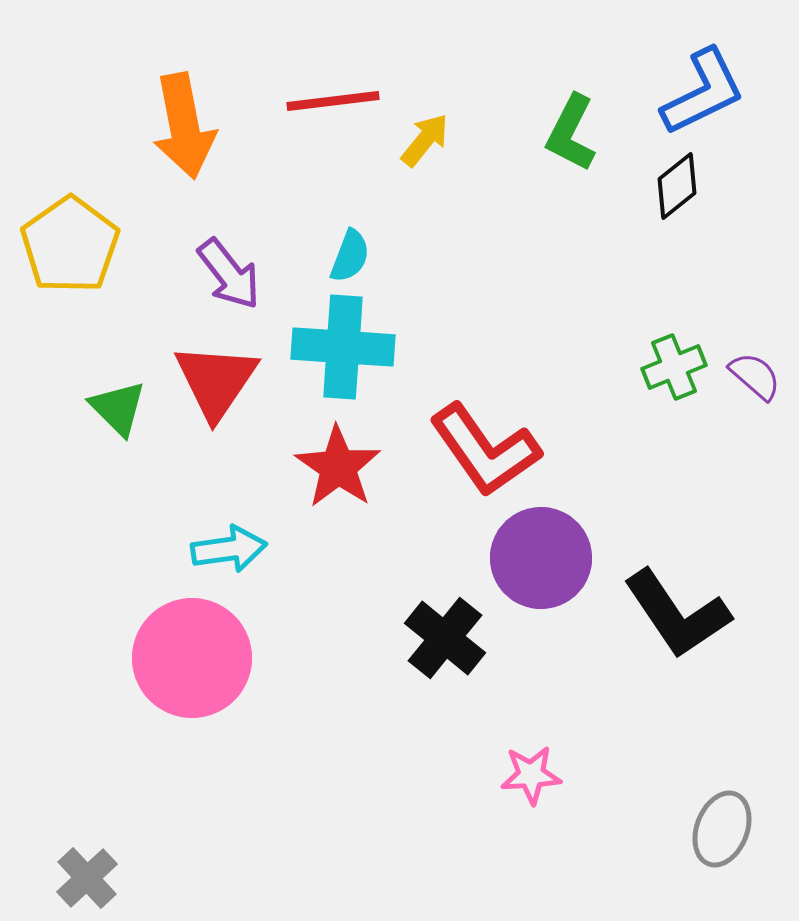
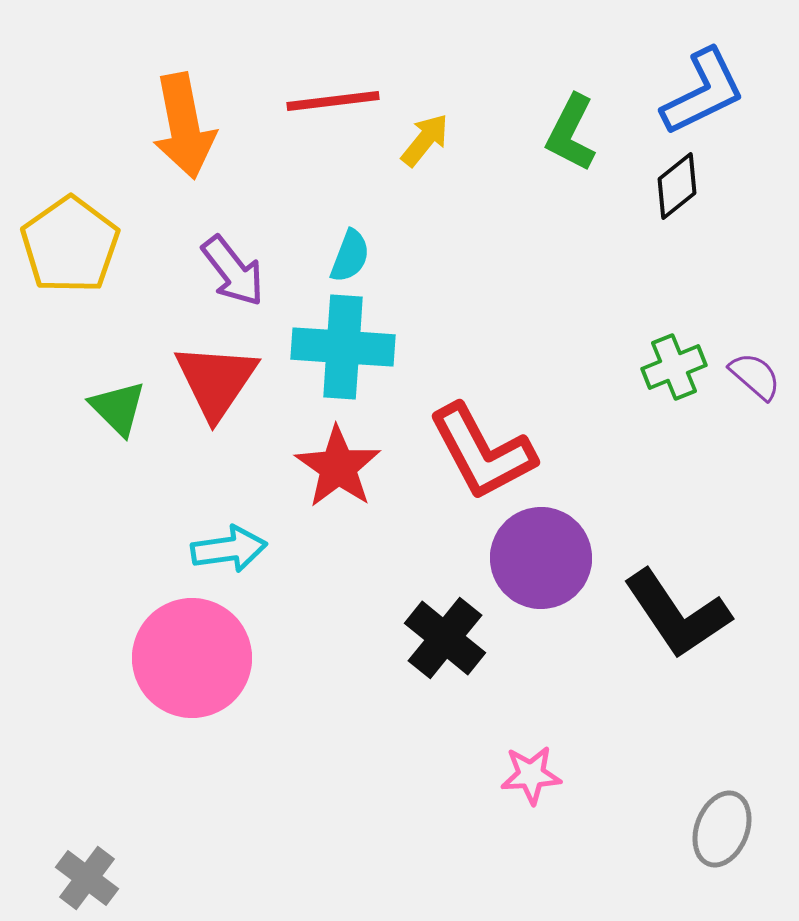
purple arrow: moved 4 px right, 3 px up
red L-shape: moved 3 px left, 2 px down; rotated 7 degrees clockwise
gray cross: rotated 10 degrees counterclockwise
